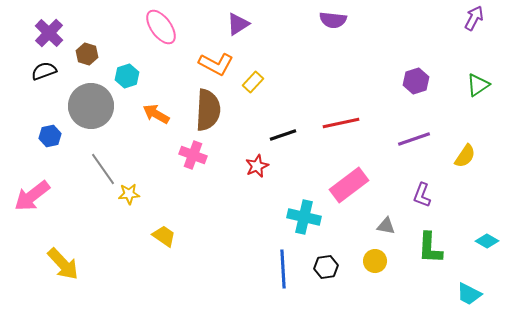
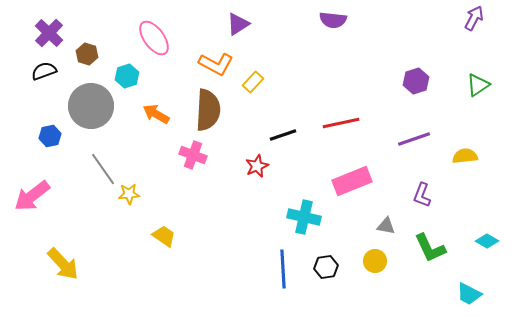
pink ellipse: moved 7 px left, 11 px down
yellow semicircle: rotated 130 degrees counterclockwise
pink rectangle: moved 3 px right, 4 px up; rotated 15 degrees clockwise
green L-shape: rotated 28 degrees counterclockwise
